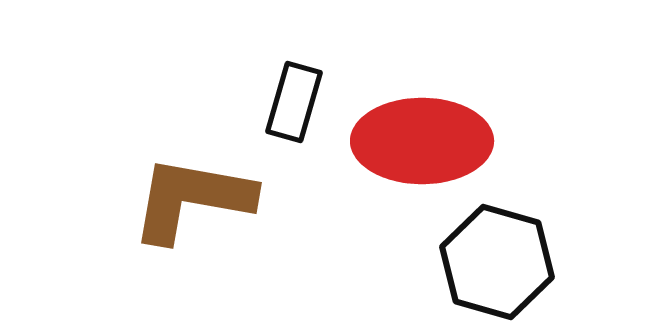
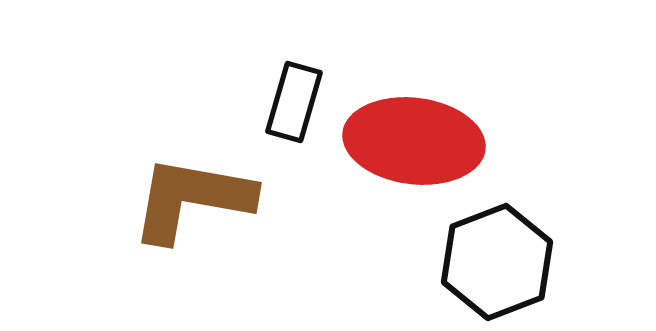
red ellipse: moved 8 px left; rotated 7 degrees clockwise
black hexagon: rotated 23 degrees clockwise
